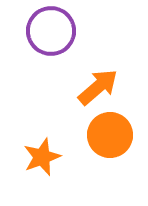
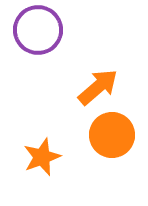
purple circle: moved 13 px left, 1 px up
orange circle: moved 2 px right
